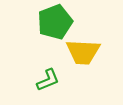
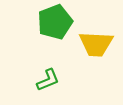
yellow trapezoid: moved 13 px right, 8 px up
